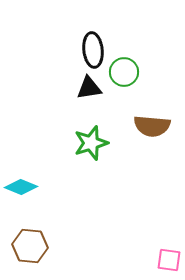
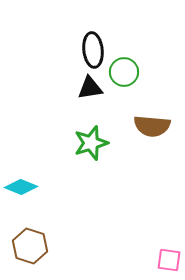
black triangle: moved 1 px right
brown hexagon: rotated 12 degrees clockwise
